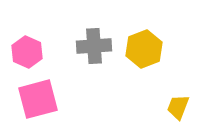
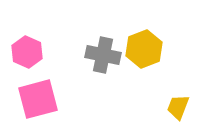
gray cross: moved 9 px right, 9 px down; rotated 16 degrees clockwise
